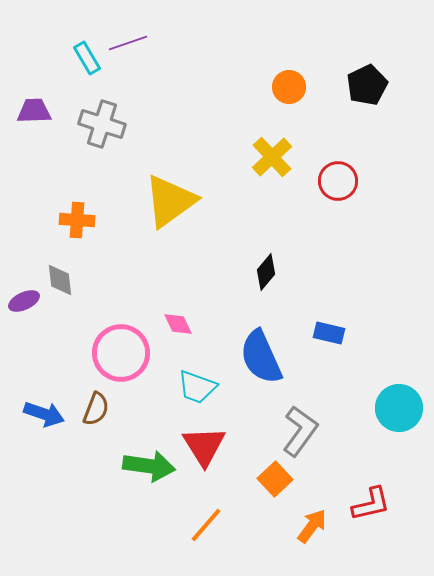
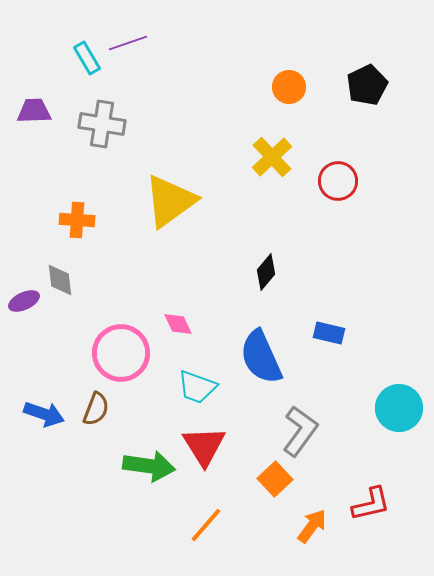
gray cross: rotated 9 degrees counterclockwise
